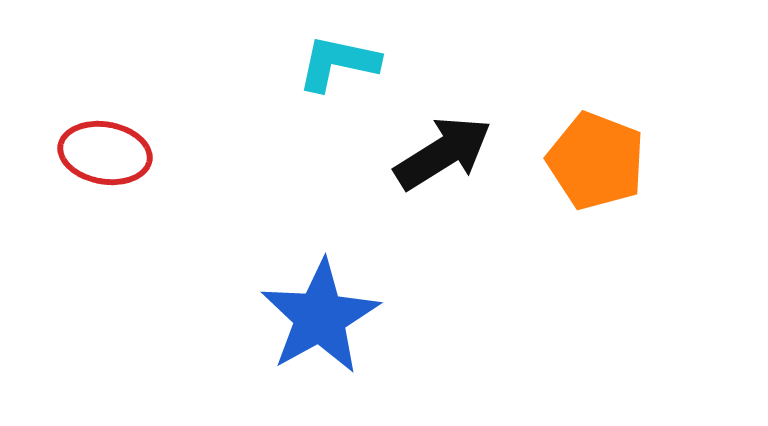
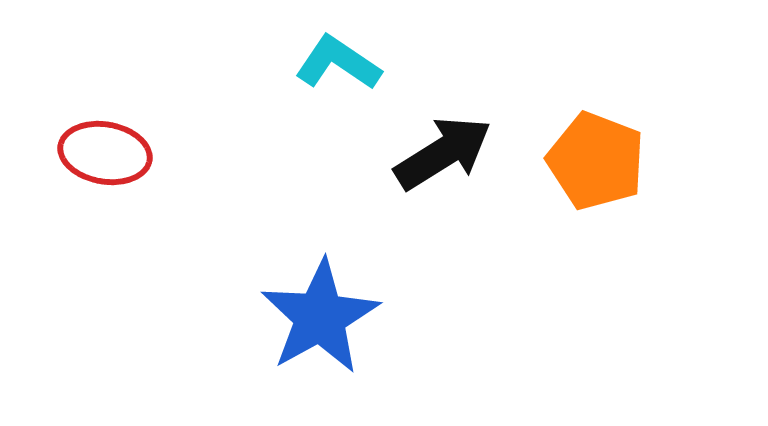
cyan L-shape: rotated 22 degrees clockwise
